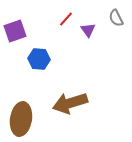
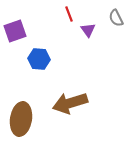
red line: moved 3 px right, 5 px up; rotated 63 degrees counterclockwise
